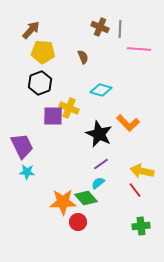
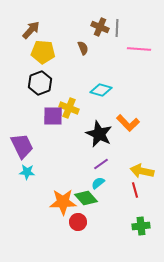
gray line: moved 3 px left, 1 px up
brown semicircle: moved 9 px up
red line: rotated 21 degrees clockwise
